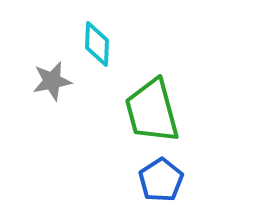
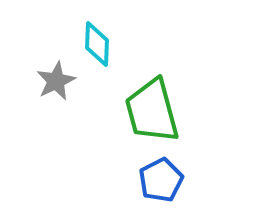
gray star: moved 4 px right; rotated 15 degrees counterclockwise
blue pentagon: rotated 6 degrees clockwise
